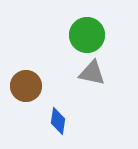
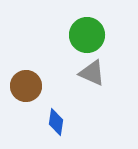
gray triangle: rotated 12 degrees clockwise
blue diamond: moved 2 px left, 1 px down
